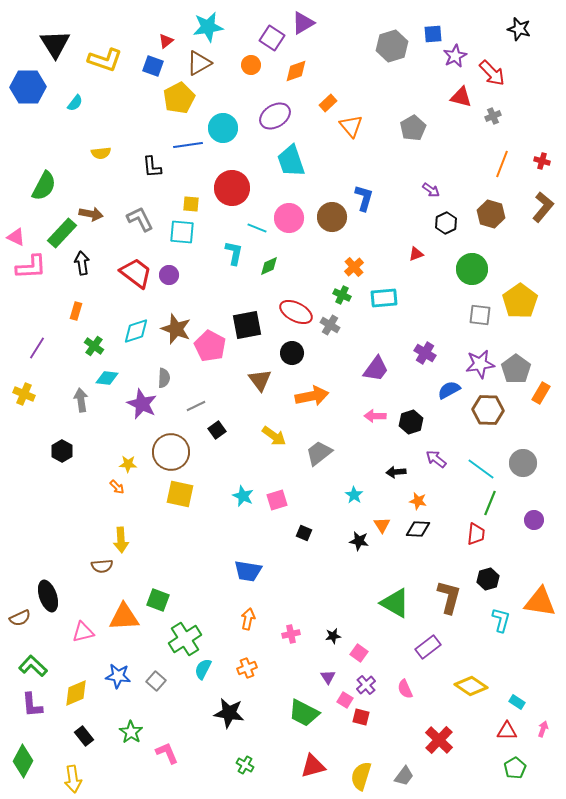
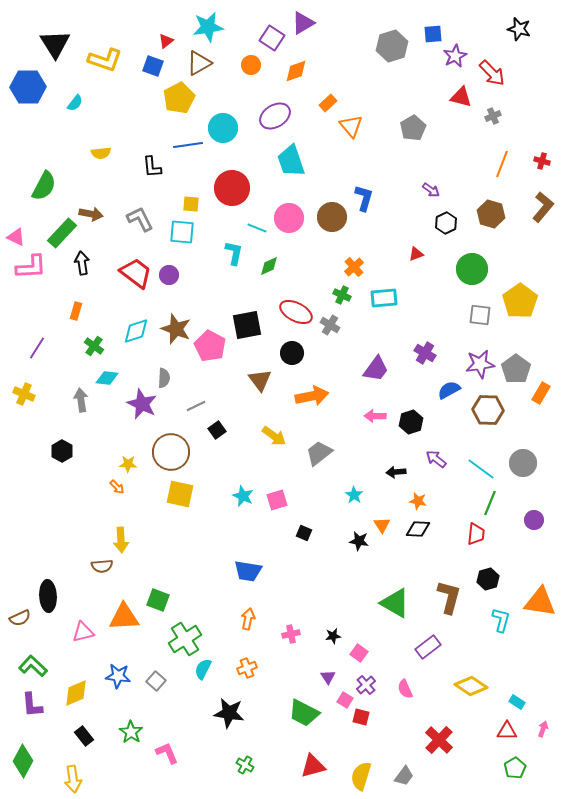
black ellipse at (48, 596): rotated 16 degrees clockwise
